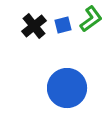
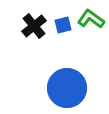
green L-shape: rotated 108 degrees counterclockwise
